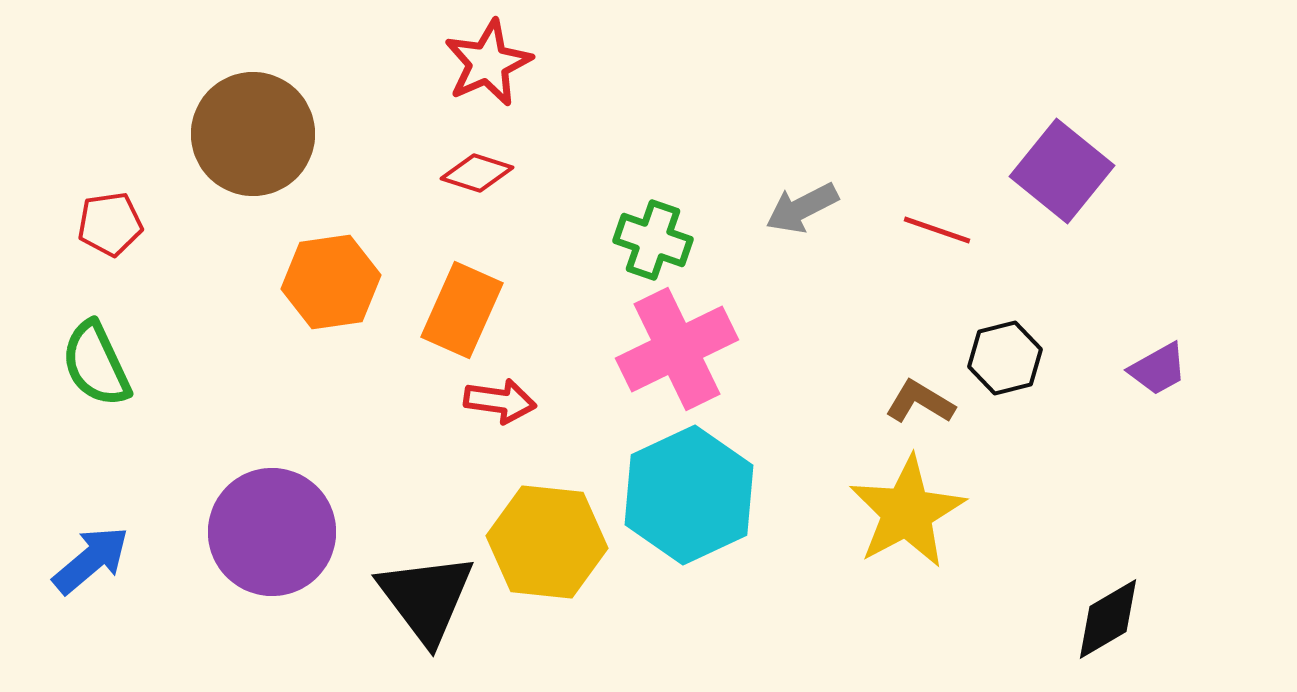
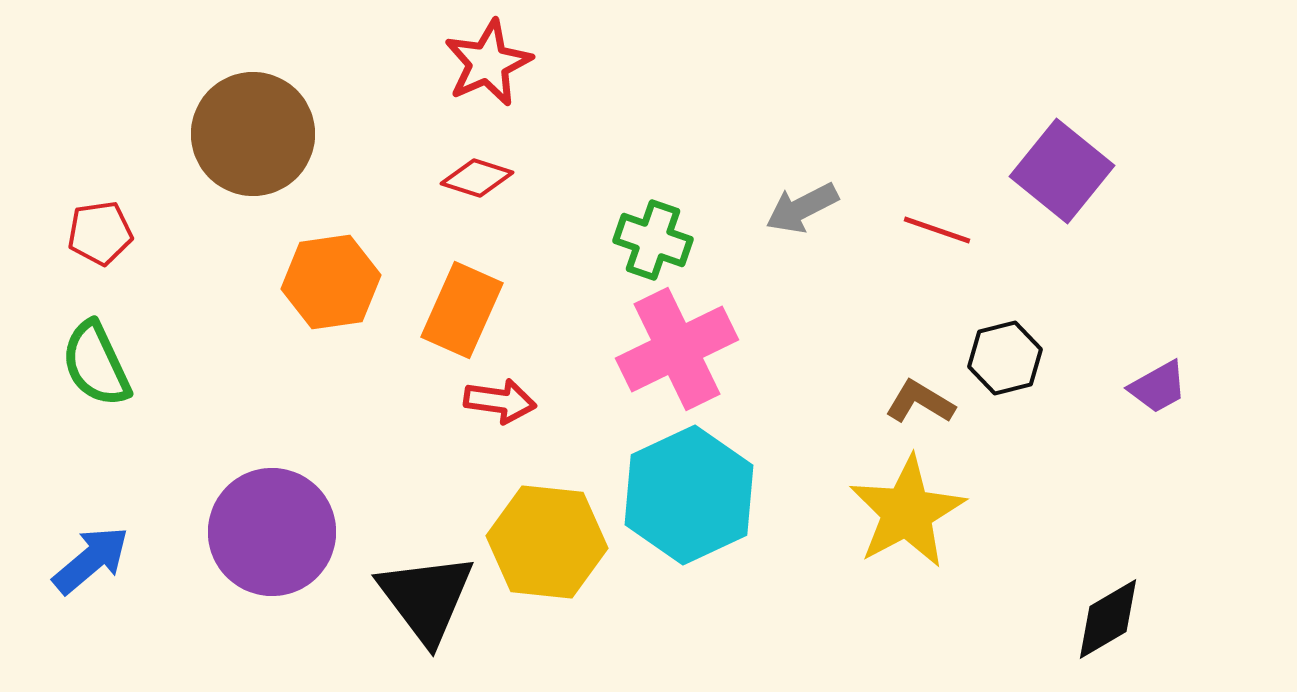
red diamond: moved 5 px down
red pentagon: moved 10 px left, 9 px down
purple trapezoid: moved 18 px down
